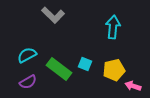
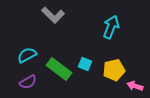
cyan arrow: moved 2 px left; rotated 15 degrees clockwise
pink arrow: moved 2 px right
